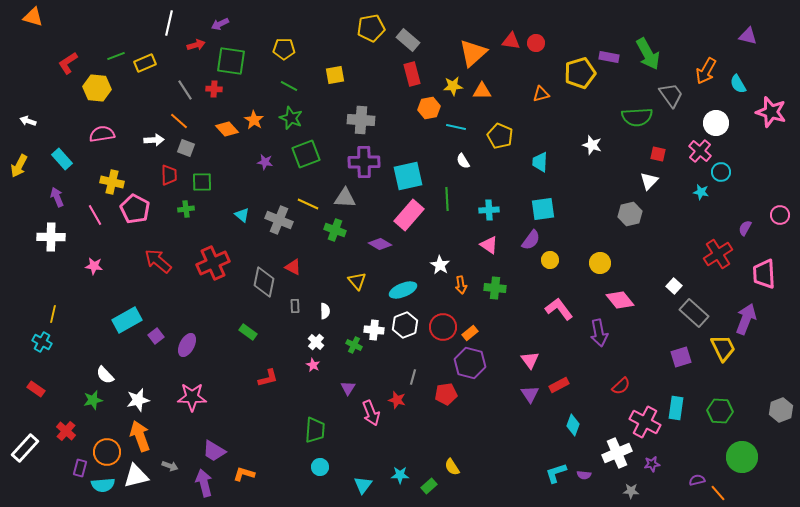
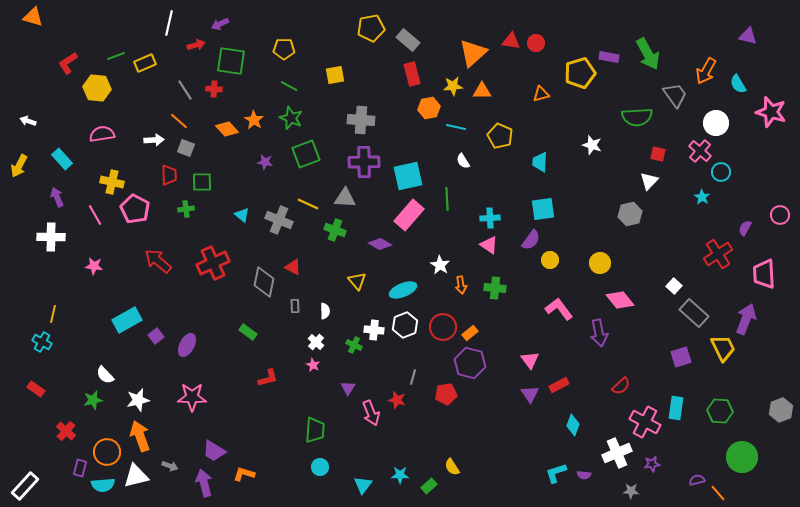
gray trapezoid at (671, 95): moved 4 px right
cyan star at (701, 192): moved 1 px right, 5 px down; rotated 21 degrees clockwise
cyan cross at (489, 210): moved 1 px right, 8 px down
white rectangle at (25, 448): moved 38 px down
